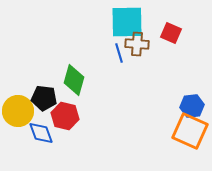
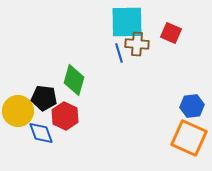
red hexagon: rotated 12 degrees clockwise
orange square: moved 1 px left, 7 px down
